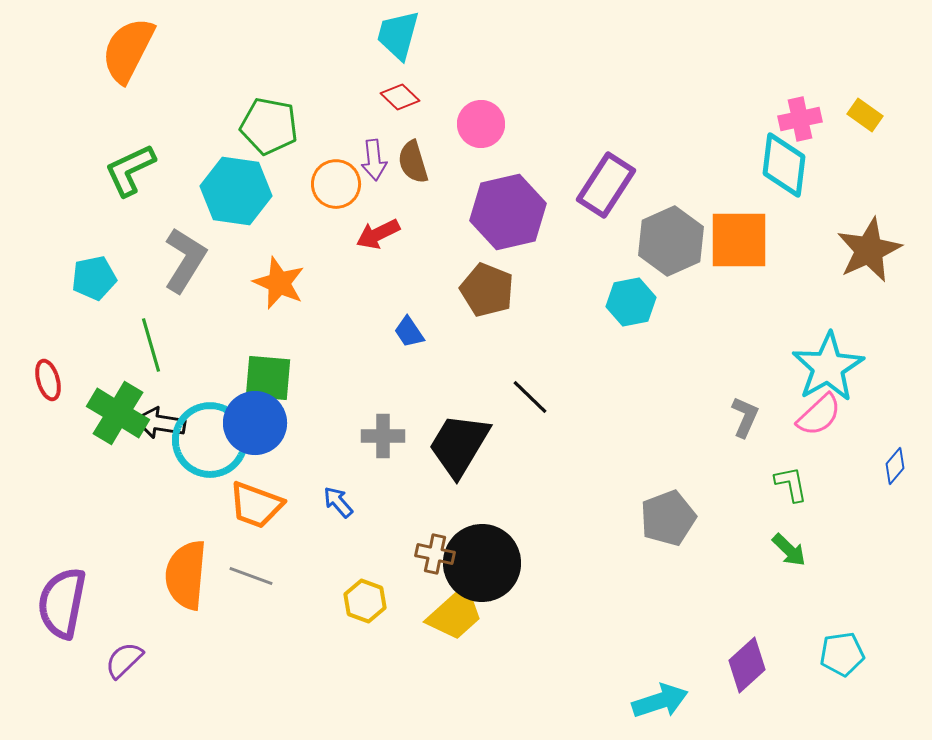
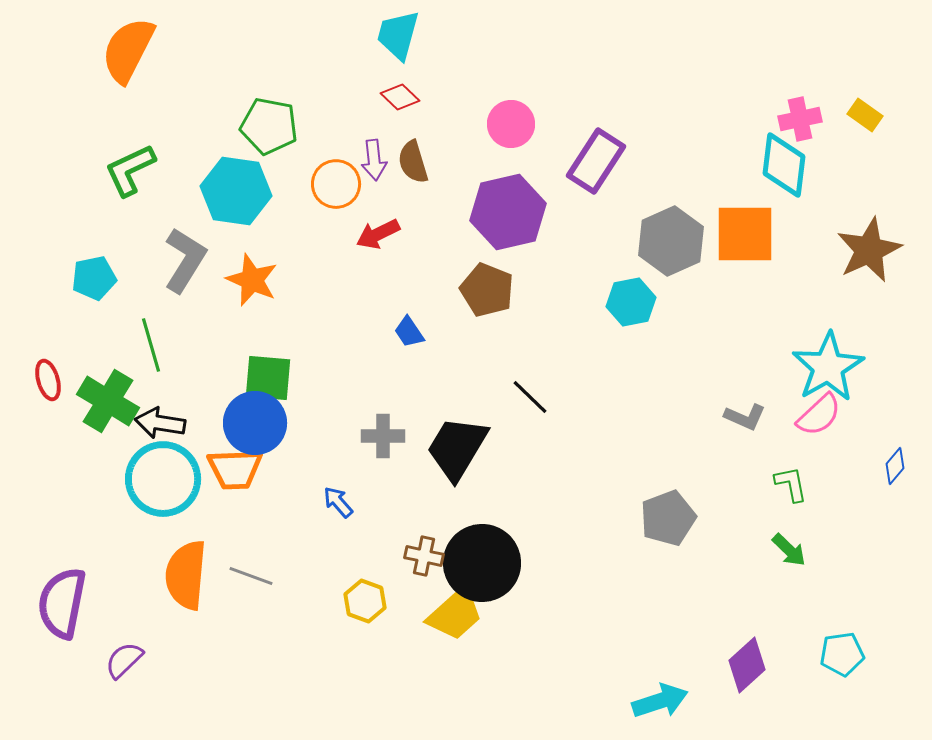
pink circle at (481, 124): moved 30 px right
purple rectangle at (606, 185): moved 10 px left, 24 px up
orange square at (739, 240): moved 6 px right, 6 px up
orange star at (279, 283): moved 27 px left, 3 px up
green cross at (118, 413): moved 10 px left, 12 px up
gray L-shape at (745, 417): rotated 90 degrees clockwise
cyan circle at (210, 440): moved 47 px left, 39 px down
black trapezoid at (459, 445): moved 2 px left, 3 px down
orange trapezoid at (256, 505): moved 21 px left, 36 px up; rotated 22 degrees counterclockwise
brown cross at (435, 554): moved 11 px left, 2 px down
